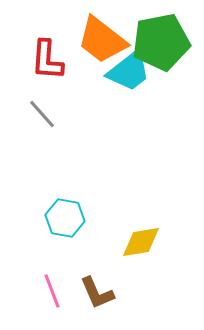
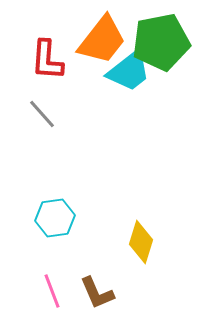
orange trapezoid: rotated 90 degrees counterclockwise
cyan hexagon: moved 10 px left; rotated 18 degrees counterclockwise
yellow diamond: rotated 63 degrees counterclockwise
